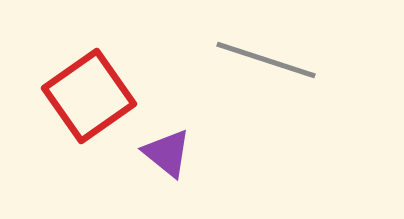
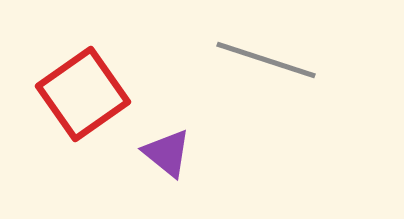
red square: moved 6 px left, 2 px up
